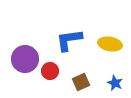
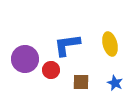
blue L-shape: moved 2 px left, 5 px down
yellow ellipse: rotated 65 degrees clockwise
red circle: moved 1 px right, 1 px up
brown square: rotated 24 degrees clockwise
